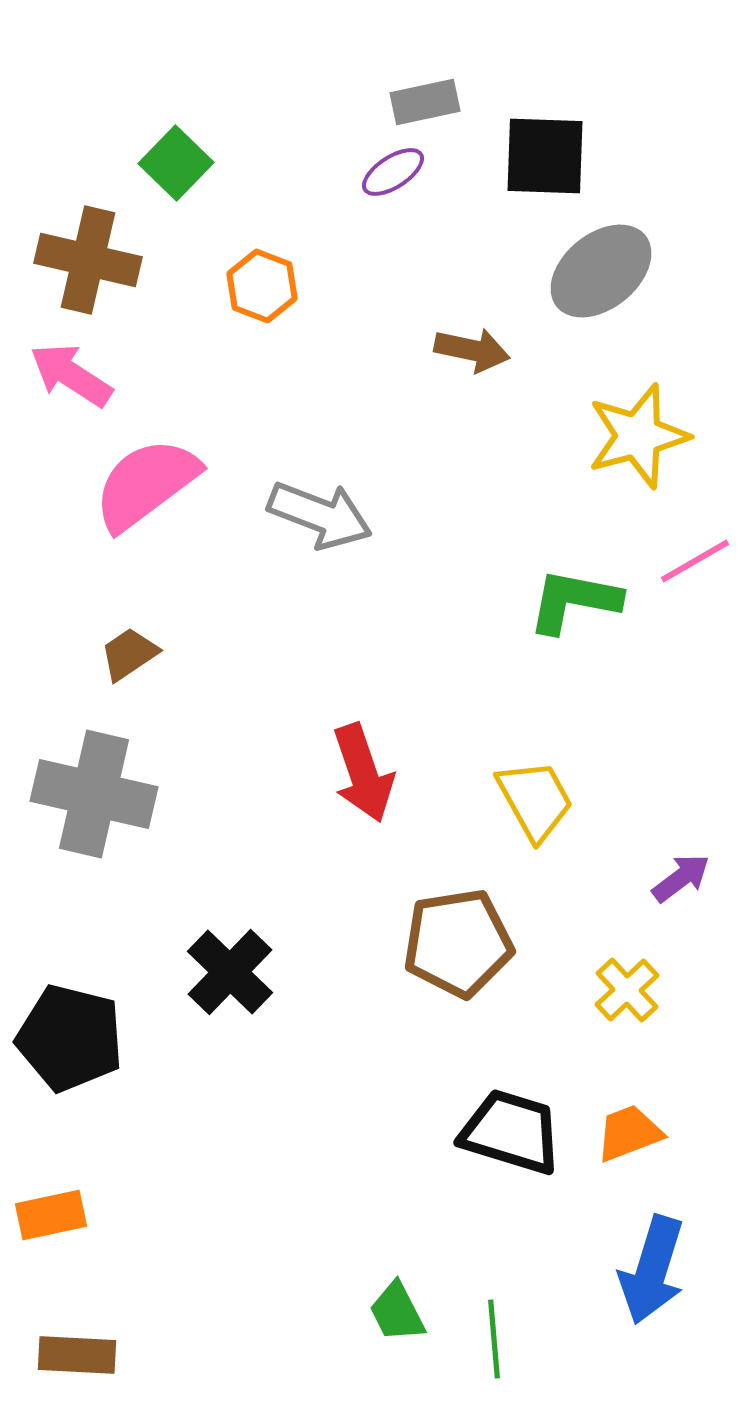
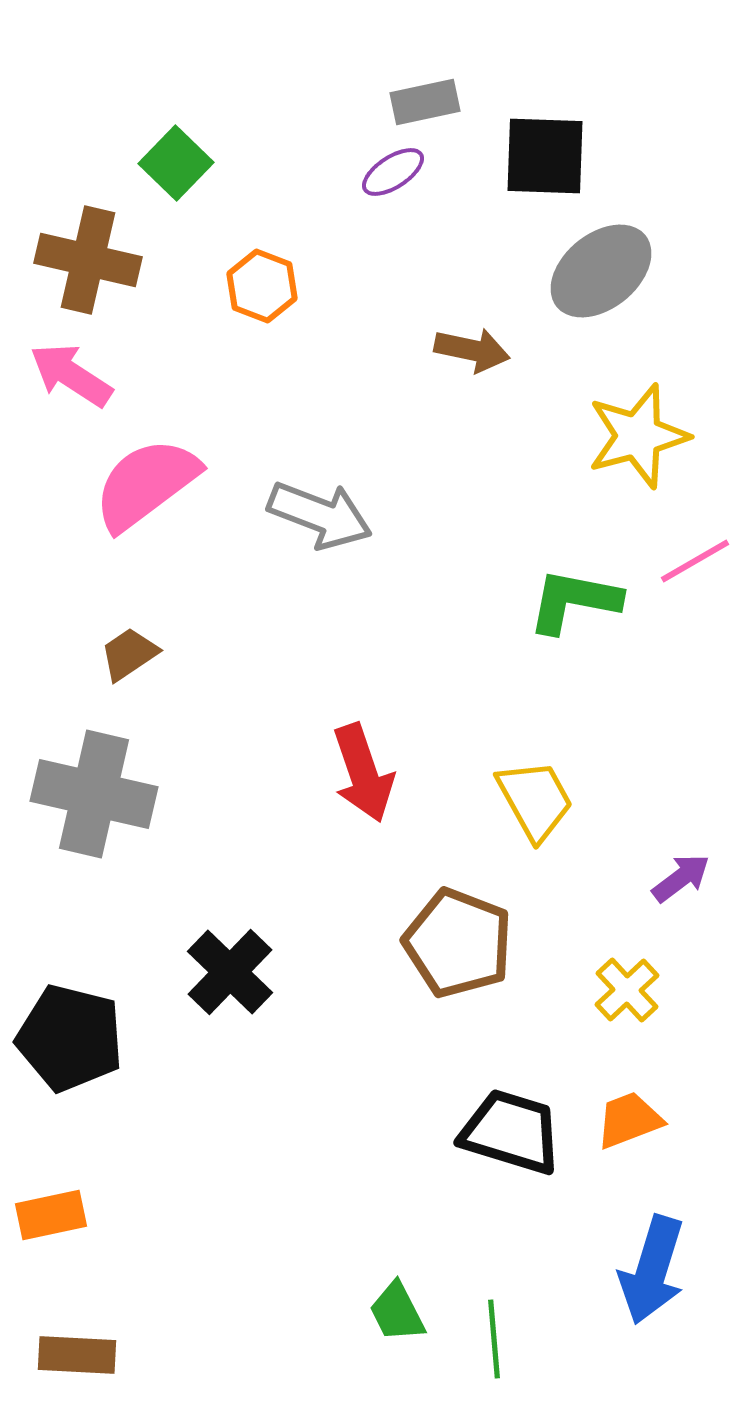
brown pentagon: rotated 30 degrees clockwise
orange trapezoid: moved 13 px up
